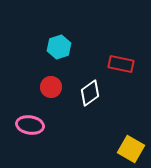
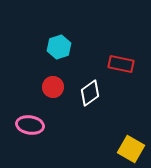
red circle: moved 2 px right
